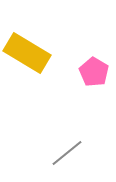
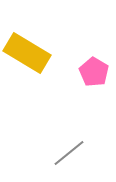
gray line: moved 2 px right
